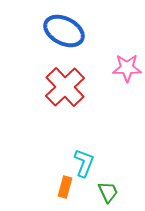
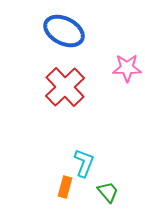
green trapezoid: rotated 15 degrees counterclockwise
